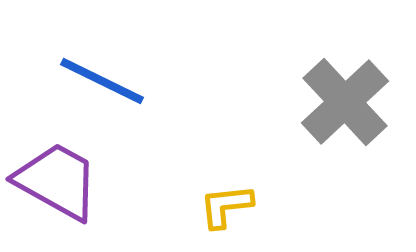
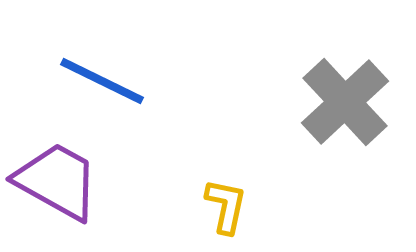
yellow L-shape: rotated 108 degrees clockwise
